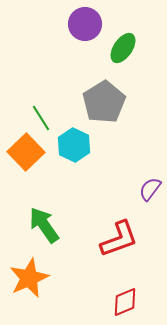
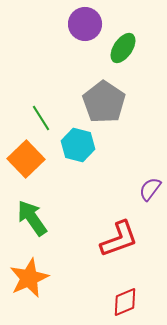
gray pentagon: rotated 6 degrees counterclockwise
cyan hexagon: moved 4 px right; rotated 12 degrees counterclockwise
orange square: moved 7 px down
green arrow: moved 12 px left, 7 px up
